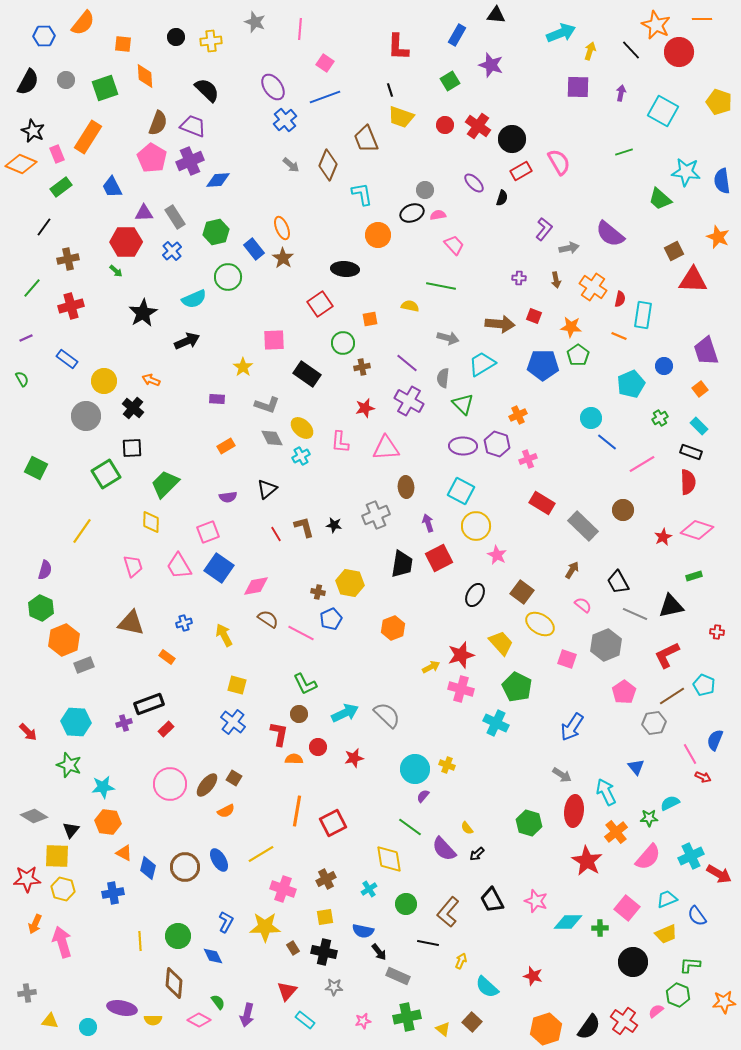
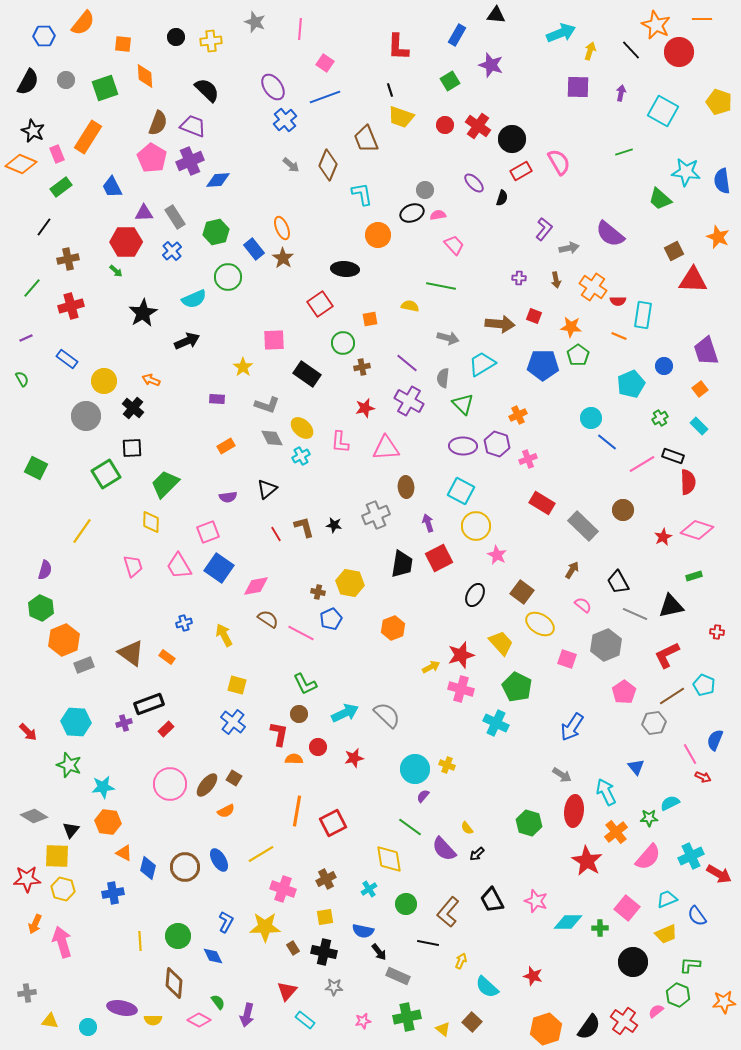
red semicircle at (620, 299): moved 2 px left, 2 px down; rotated 77 degrees clockwise
black rectangle at (691, 452): moved 18 px left, 4 px down
brown triangle at (131, 623): moved 30 px down; rotated 24 degrees clockwise
